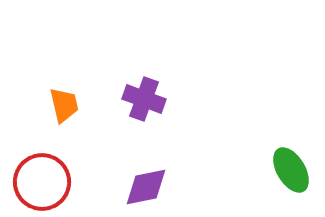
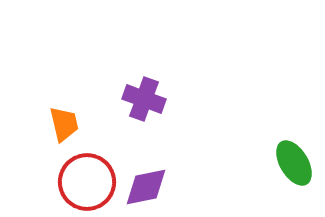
orange trapezoid: moved 19 px down
green ellipse: moved 3 px right, 7 px up
red circle: moved 45 px right
